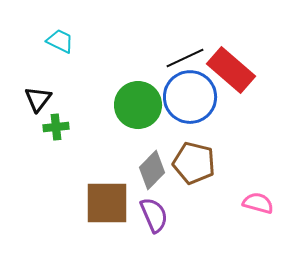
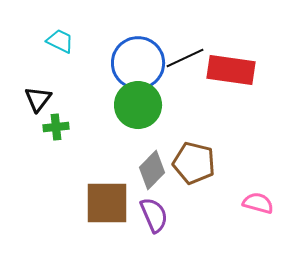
red rectangle: rotated 33 degrees counterclockwise
blue circle: moved 52 px left, 34 px up
